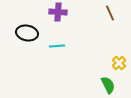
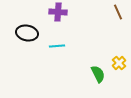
brown line: moved 8 px right, 1 px up
green semicircle: moved 10 px left, 11 px up
